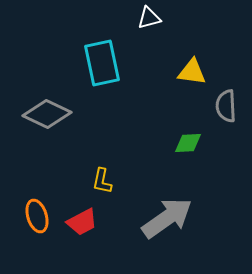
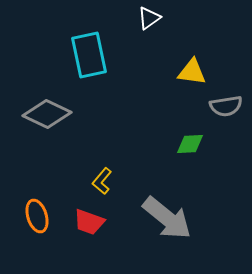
white triangle: rotated 20 degrees counterclockwise
cyan rectangle: moved 13 px left, 8 px up
gray semicircle: rotated 96 degrees counterclockwise
green diamond: moved 2 px right, 1 px down
yellow L-shape: rotated 28 degrees clockwise
gray arrow: rotated 74 degrees clockwise
red trapezoid: moved 7 px right; rotated 48 degrees clockwise
